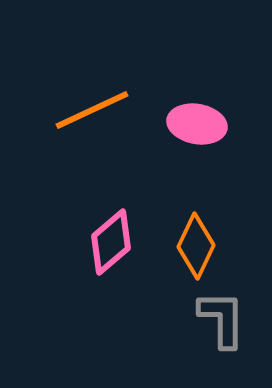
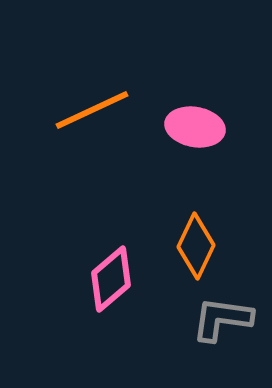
pink ellipse: moved 2 px left, 3 px down
pink diamond: moved 37 px down
gray L-shape: rotated 82 degrees counterclockwise
